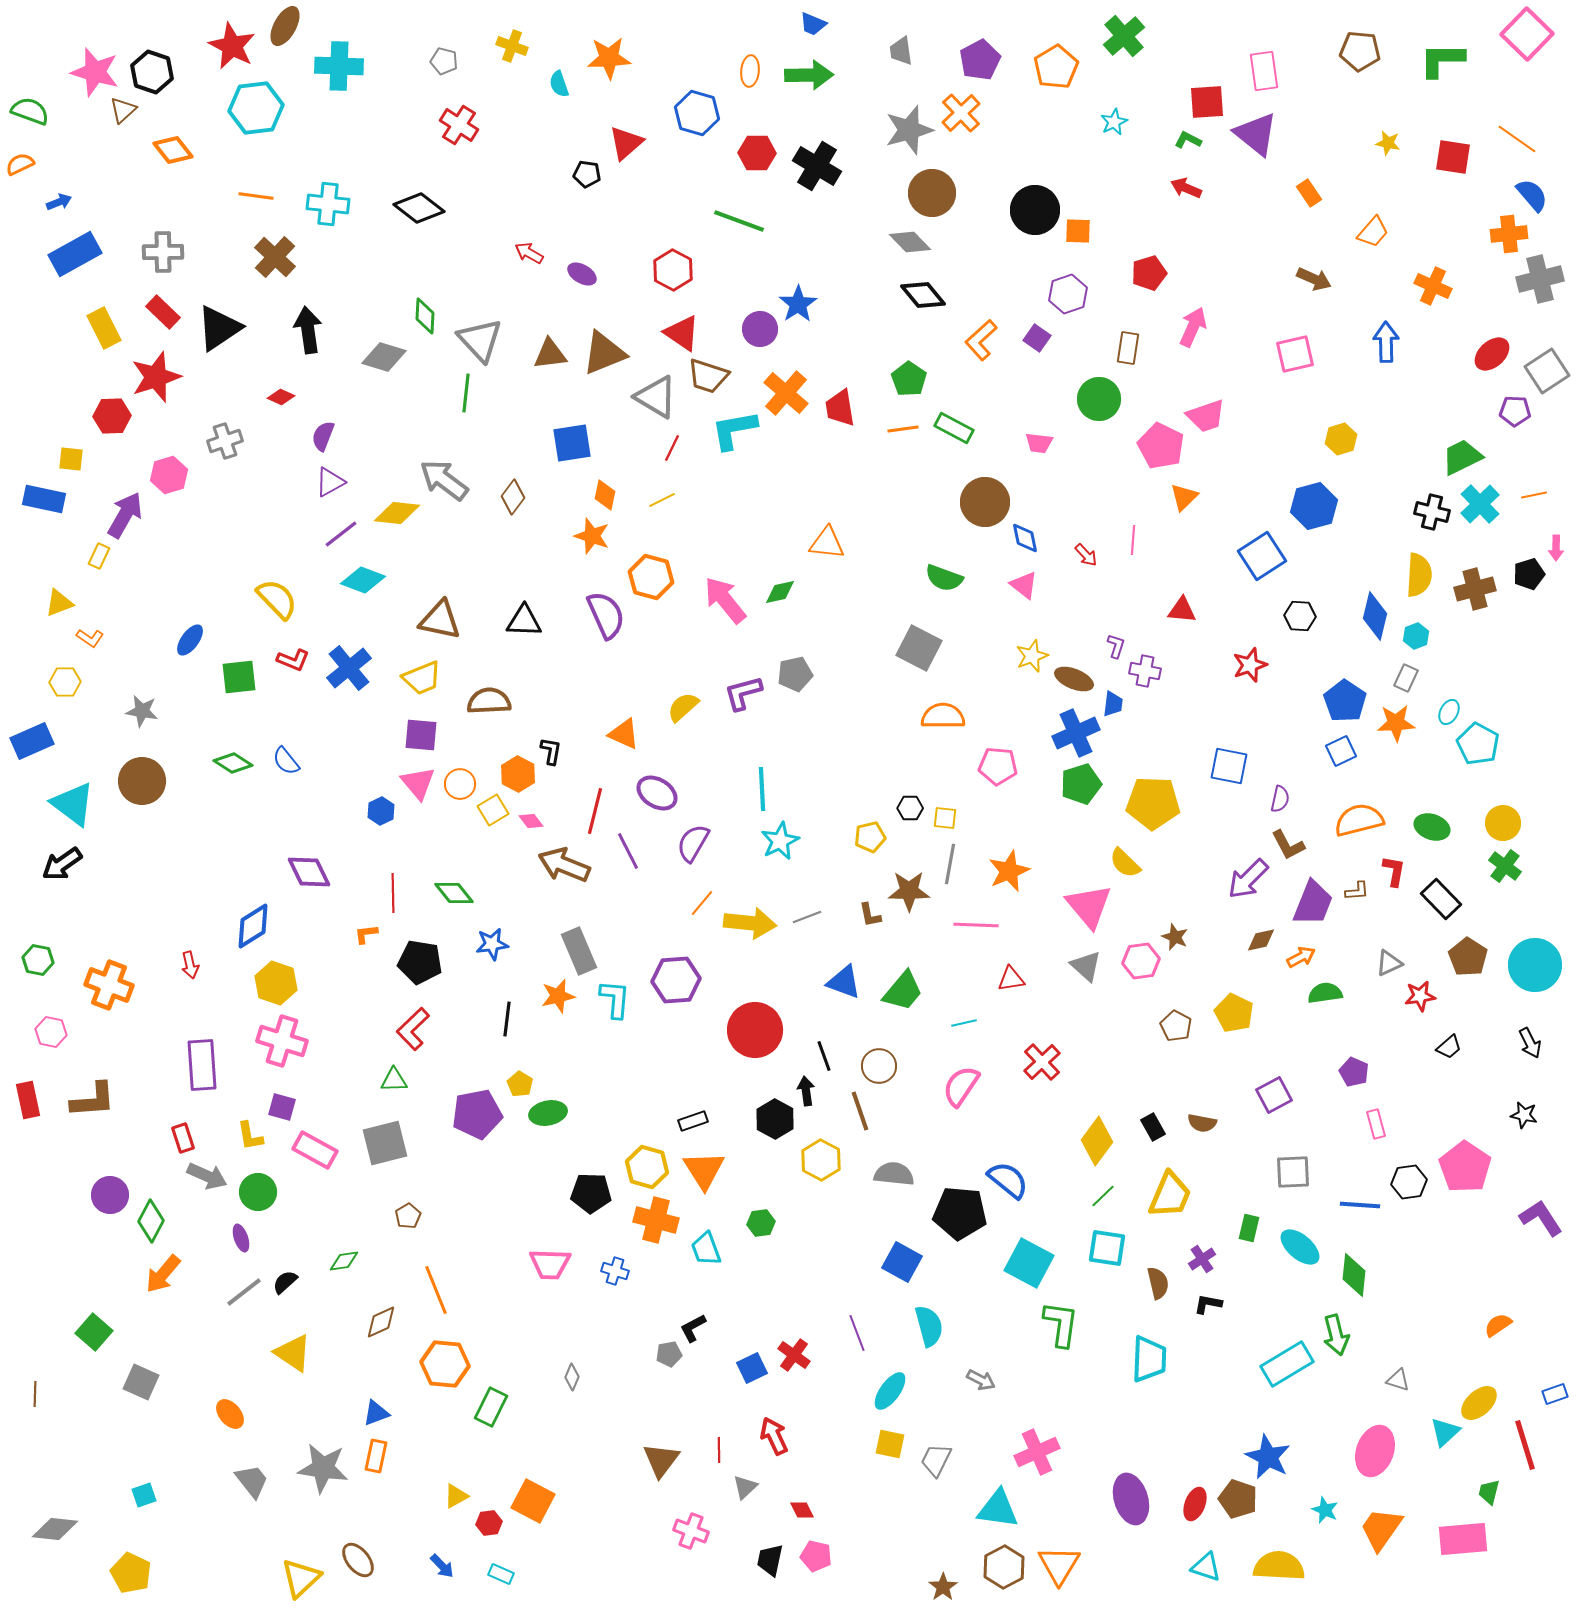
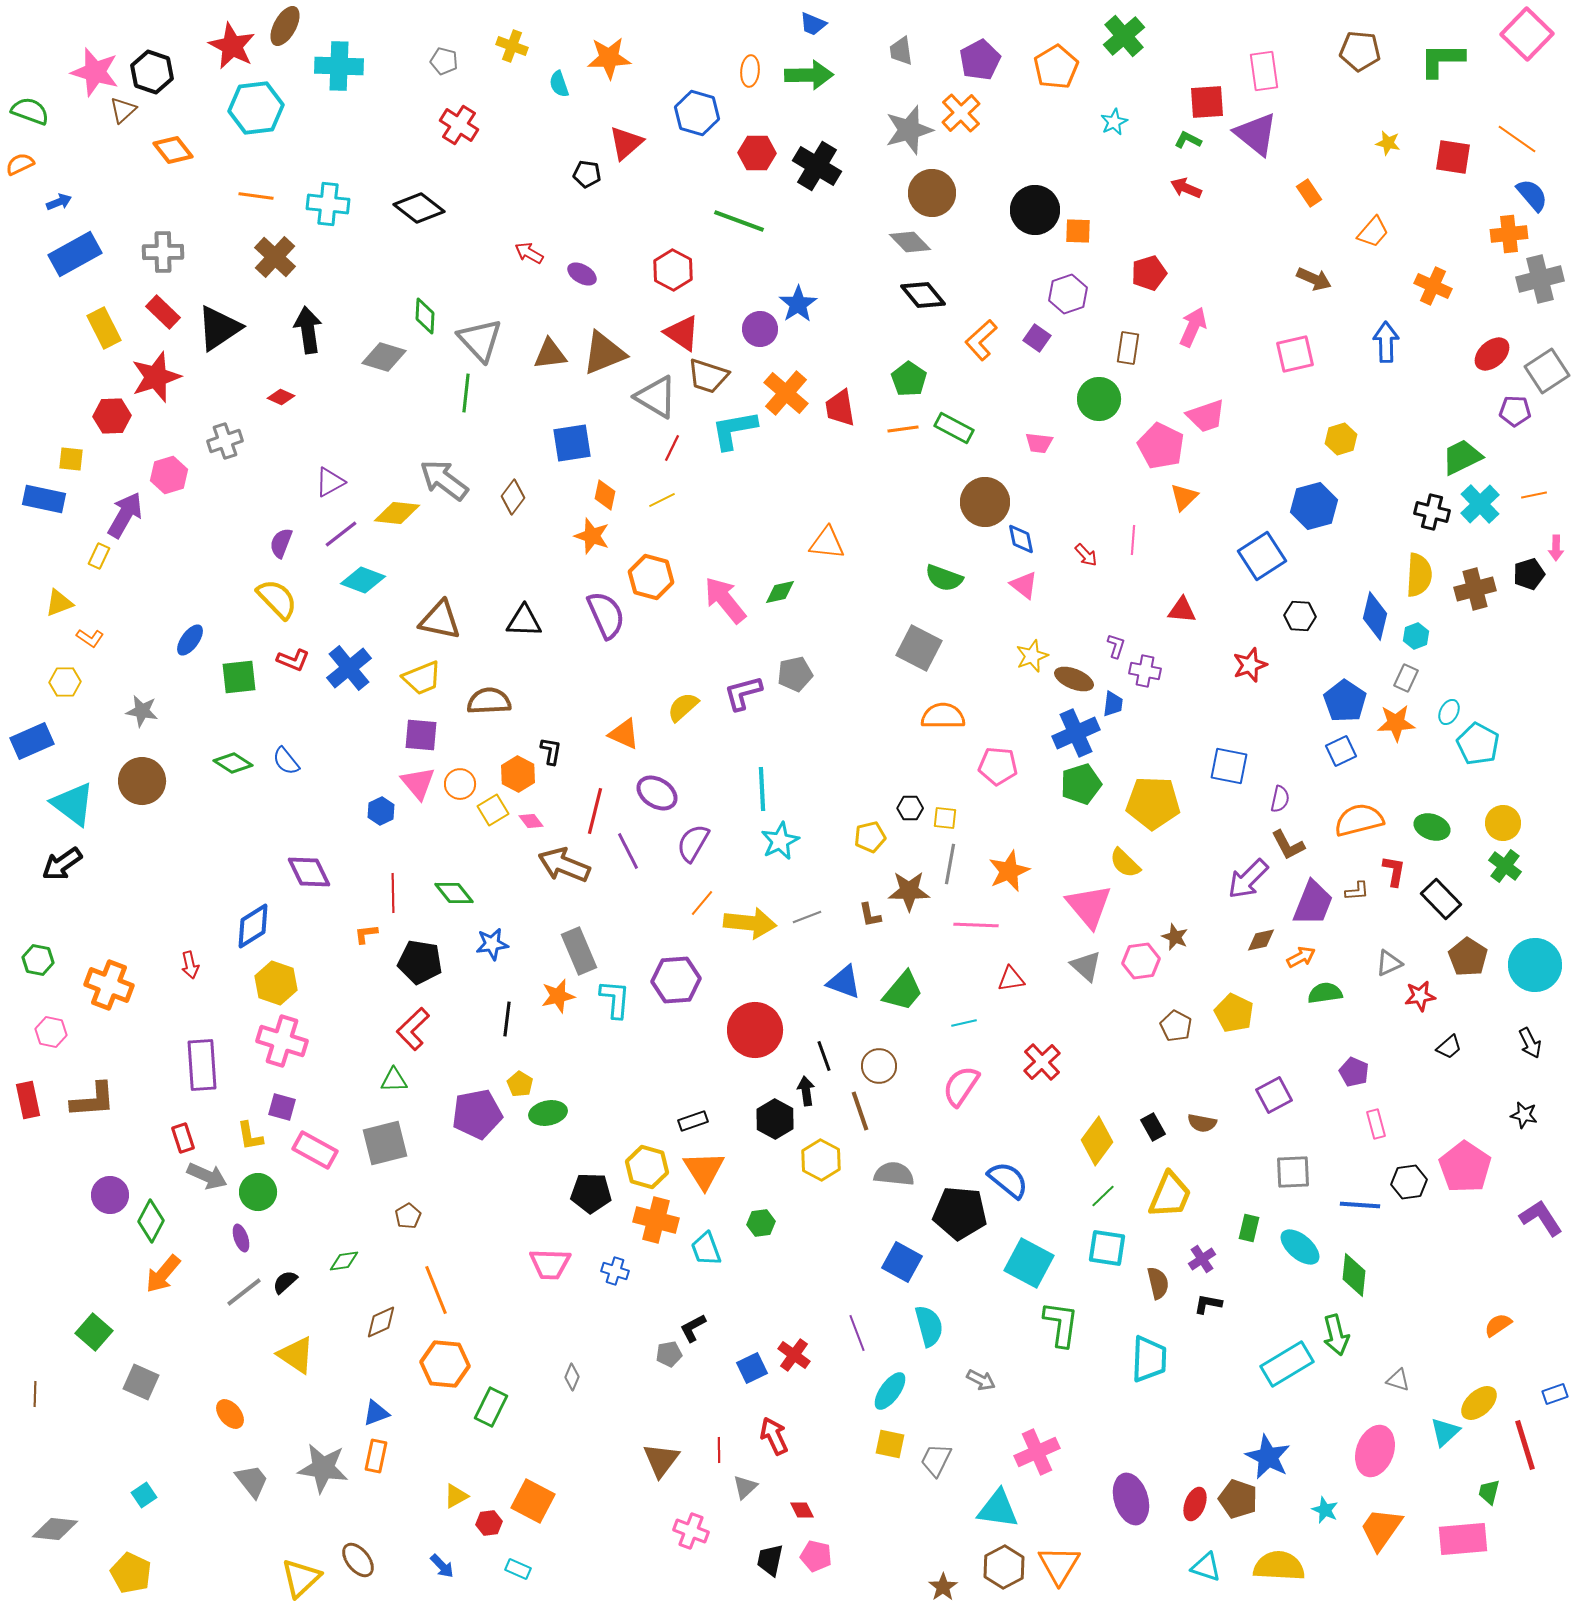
purple semicircle at (323, 436): moved 42 px left, 107 px down
blue diamond at (1025, 538): moved 4 px left, 1 px down
yellow triangle at (293, 1353): moved 3 px right, 2 px down
cyan square at (144, 1495): rotated 15 degrees counterclockwise
cyan rectangle at (501, 1574): moved 17 px right, 5 px up
